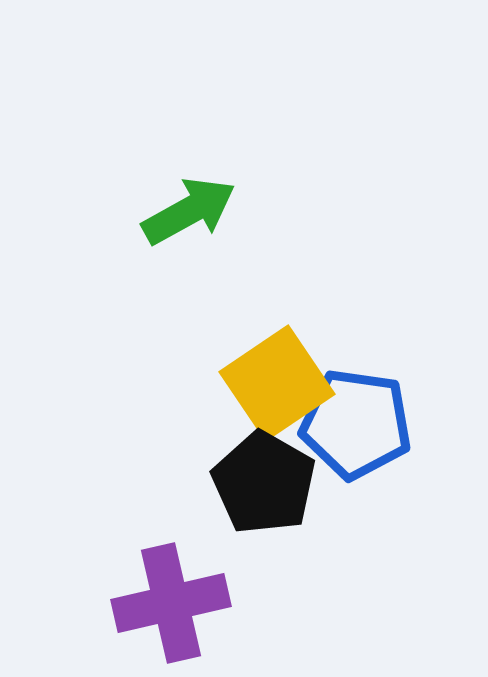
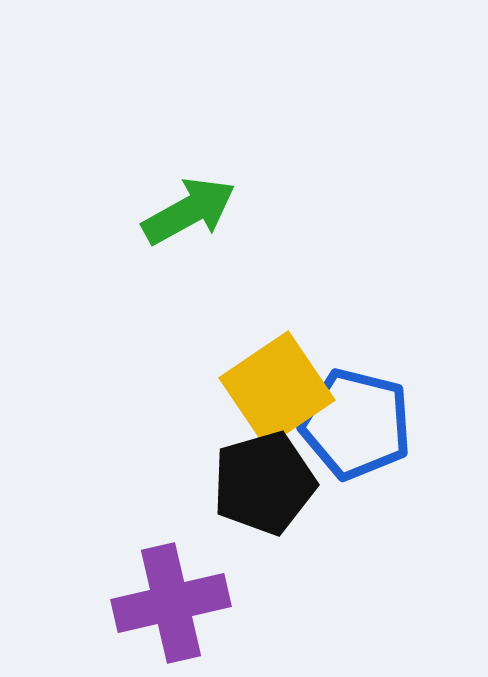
yellow square: moved 6 px down
blue pentagon: rotated 6 degrees clockwise
black pentagon: rotated 26 degrees clockwise
